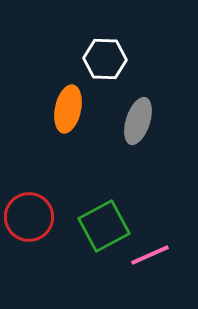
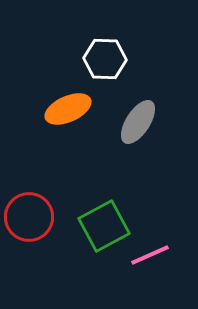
orange ellipse: rotated 54 degrees clockwise
gray ellipse: moved 1 px down; rotated 15 degrees clockwise
